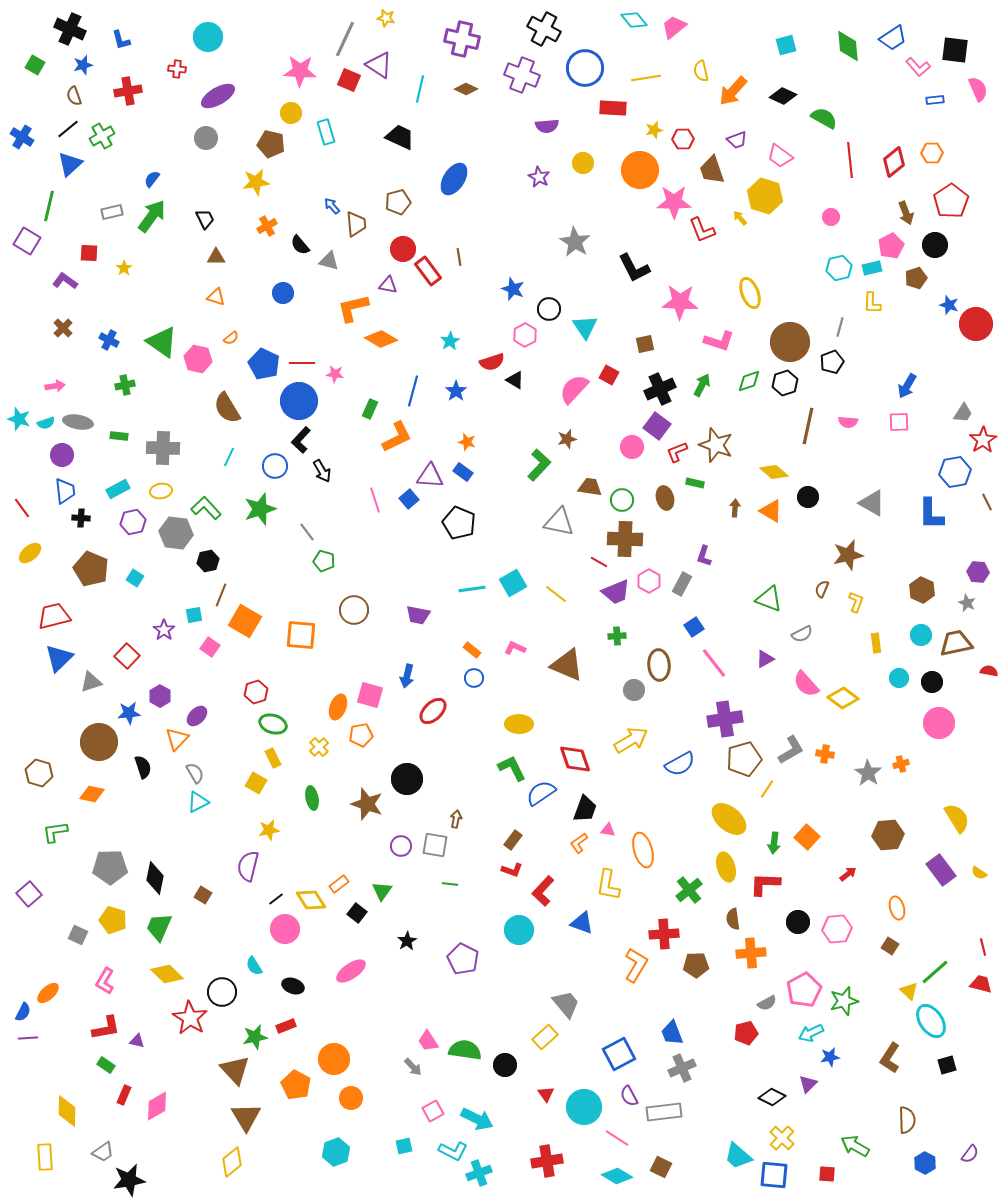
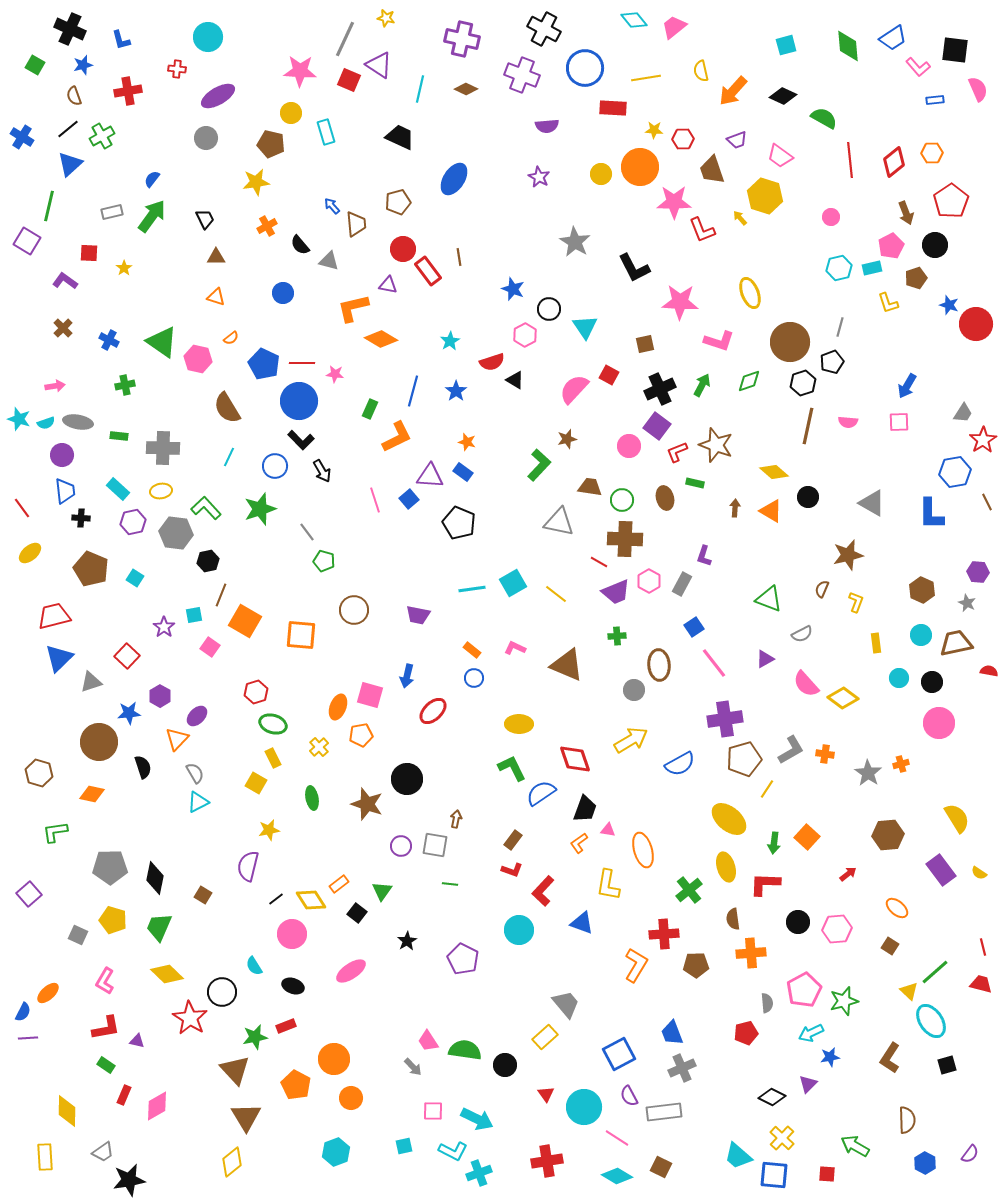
yellow star at (654, 130): rotated 18 degrees clockwise
yellow circle at (583, 163): moved 18 px right, 11 px down
orange circle at (640, 170): moved 3 px up
yellow L-shape at (872, 303): moved 16 px right; rotated 20 degrees counterclockwise
black hexagon at (785, 383): moved 18 px right
black L-shape at (301, 440): rotated 88 degrees counterclockwise
pink circle at (632, 447): moved 3 px left, 1 px up
cyan rectangle at (118, 489): rotated 70 degrees clockwise
purple star at (164, 630): moved 3 px up
orange ellipse at (897, 908): rotated 35 degrees counterclockwise
pink circle at (285, 929): moved 7 px right, 5 px down
gray semicircle at (767, 1003): rotated 66 degrees counterclockwise
pink square at (433, 1111): rotated 30 degrees clockwise
